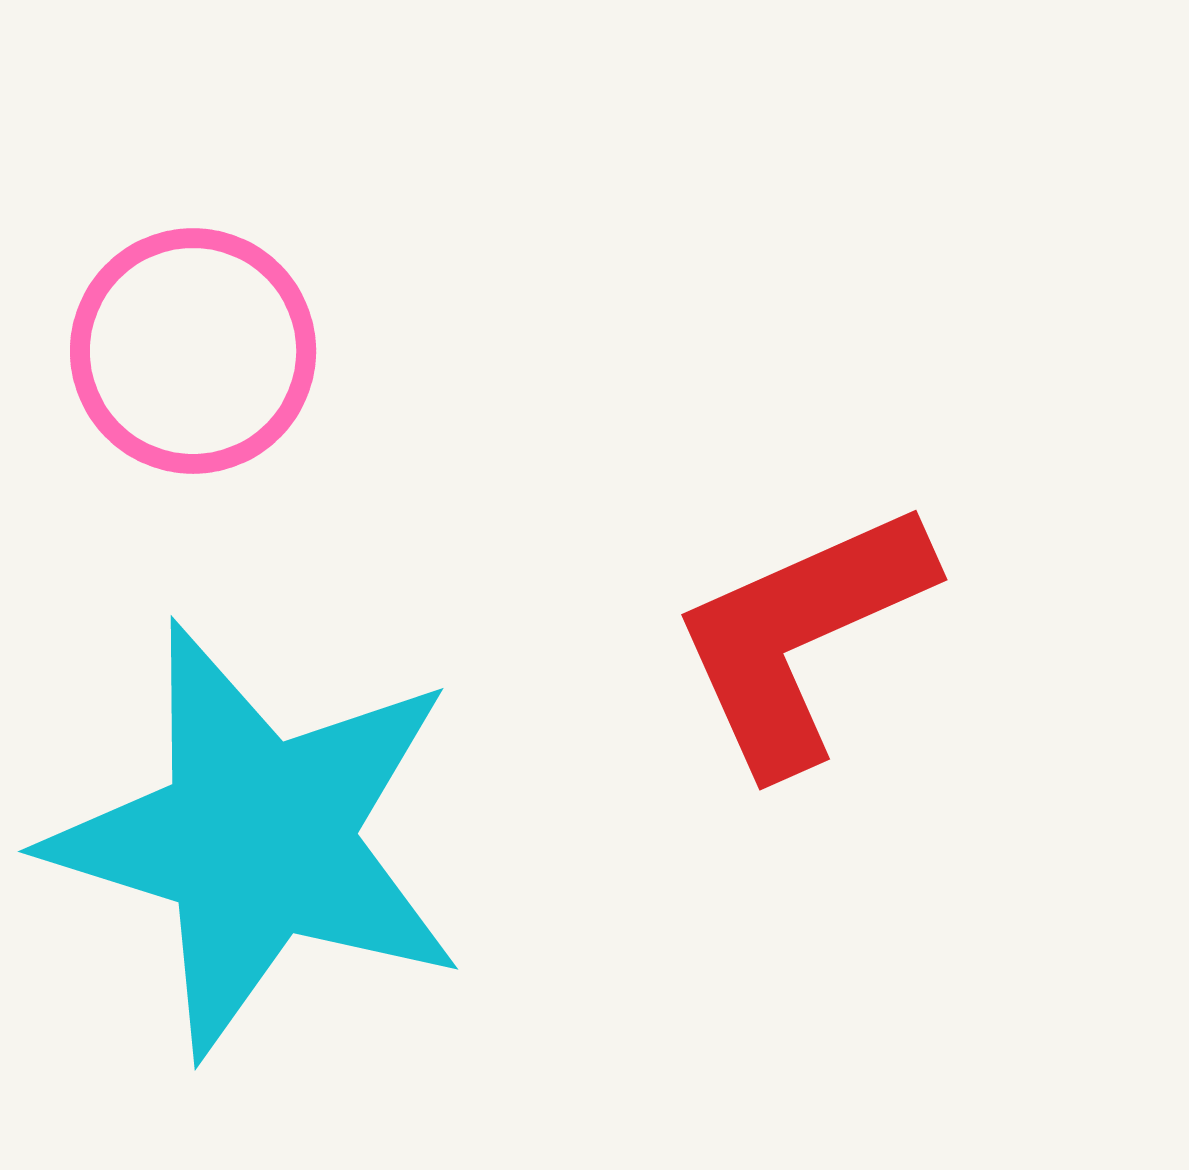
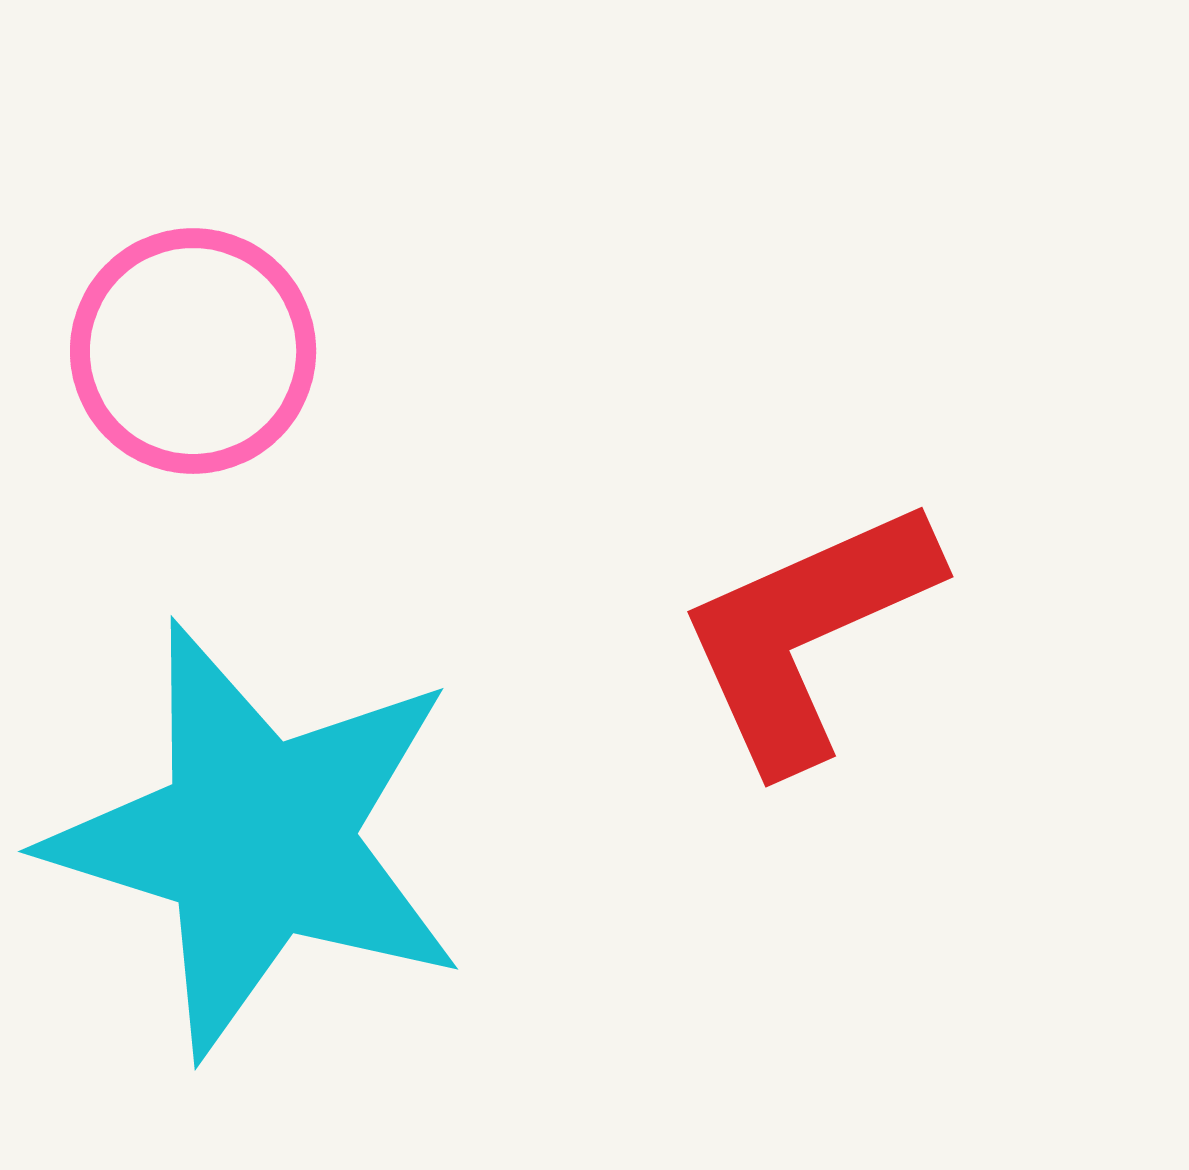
red L-shape: moved 6 px right, 3 px up
